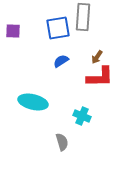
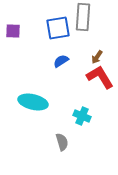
red L-shape: rotated 120 degrees counterclockwise
